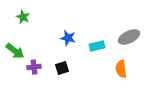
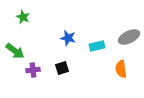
purple cross: moved 1 px left, 3 px down
